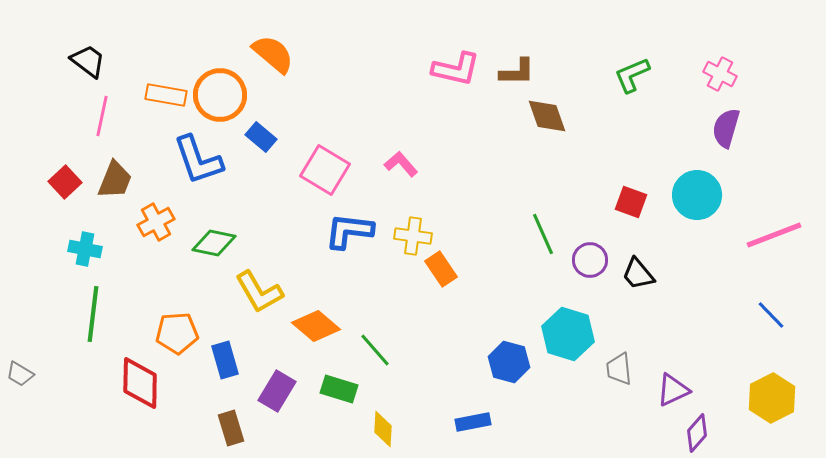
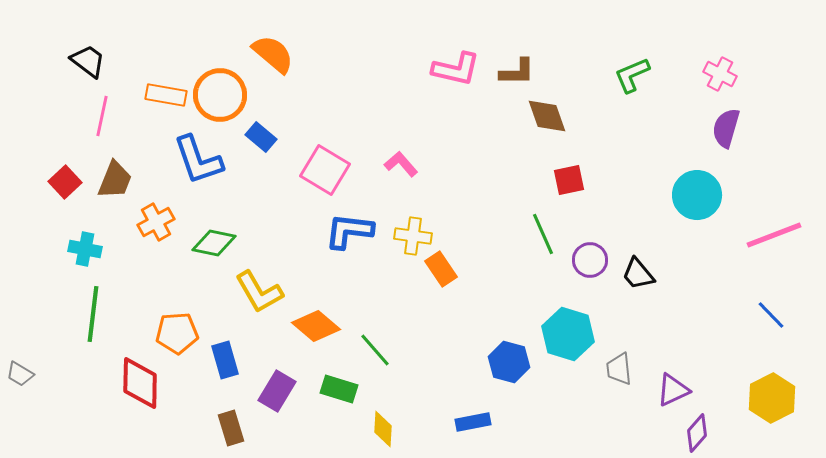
red square at (631, 202): moved 62 px left, 22 px up; rotated 32 degrees counterclockwise
